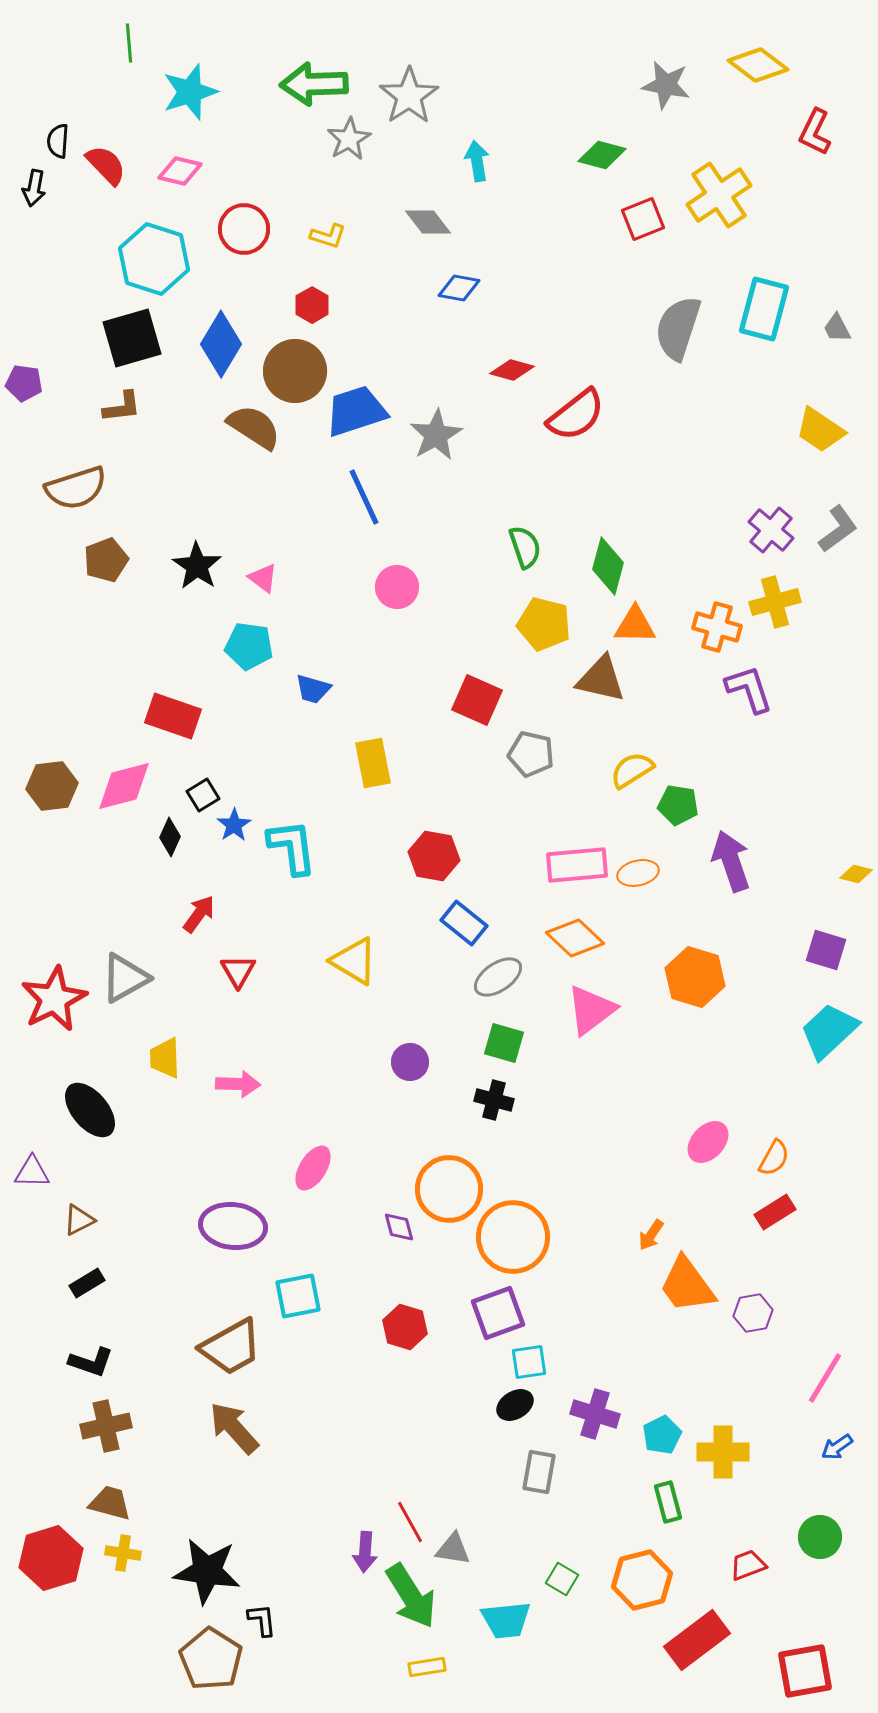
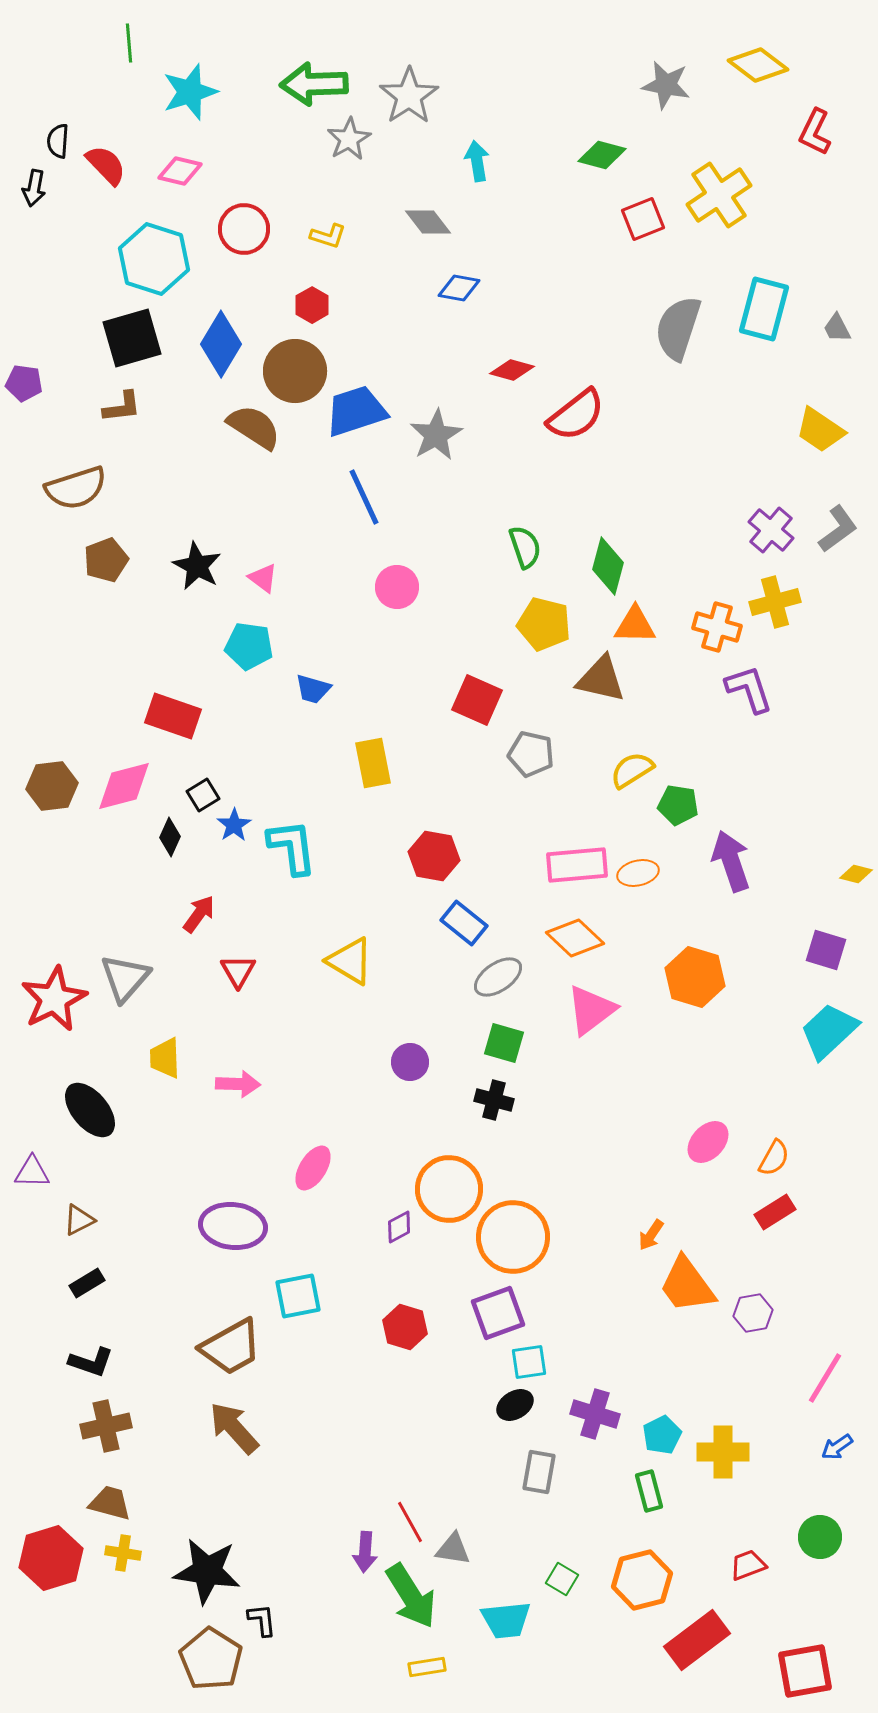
black star at (197, 566): rotated 6 degrees counterclockwise
yellow triangle at (354, 961): moved 4 px left
gray triangle at (125, 978): rotated 20 degrees counterclockwise
purple diamond at (399, 1227): rotated 76 degrees clockwise
green rectangle at (668, 1502): moved 19 px left, 11 px up
